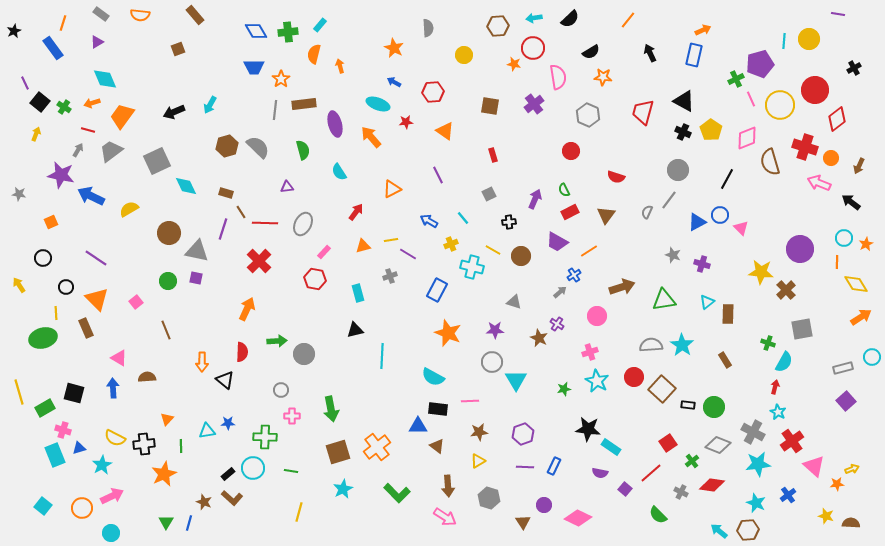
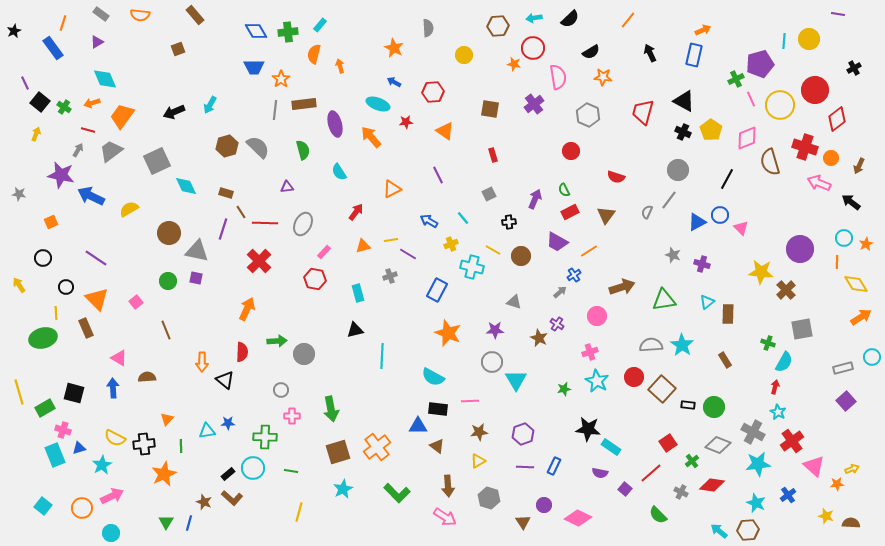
brown square at (490, 106): moved 3 px down
